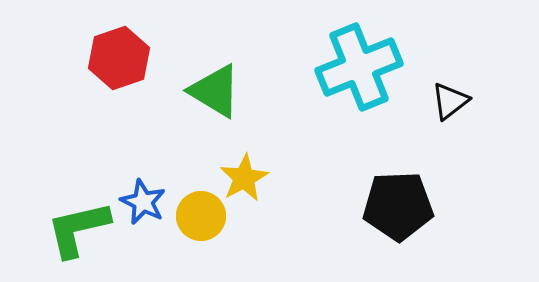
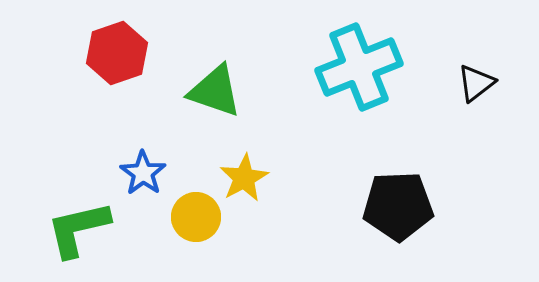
red hexagon: moved 2 px left, 5 px up
green triangle: rotated 12 degrees counterclockwise
black triangle: moved 26 px right, 18 px up
blue star: moved 29 px up; rotated 9 degrees clockwise
yellow circle: moved 5 px left, 1 px down
